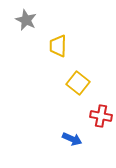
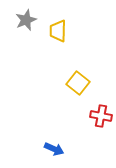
gray star: rotated 25 degrees clockwise
yellow trapezoid: moved 15 px up
blue arrow: moved 18 px left, 10 px down
